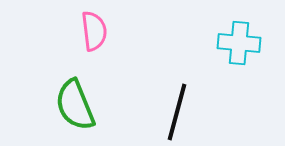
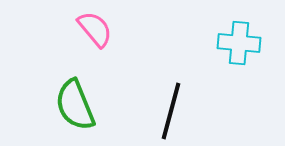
pink semicircle: moved 1 px right, 2 px up; rotated 33 degrees counterclockwise
black line: moved 6 px left, 1 px up
